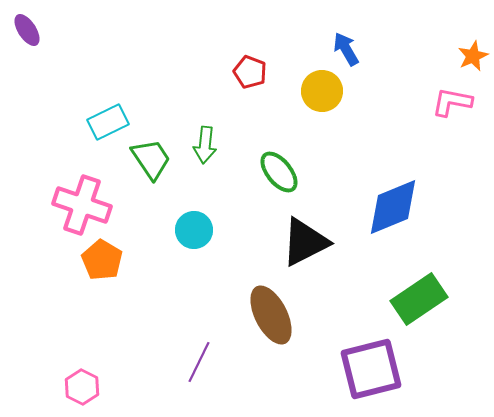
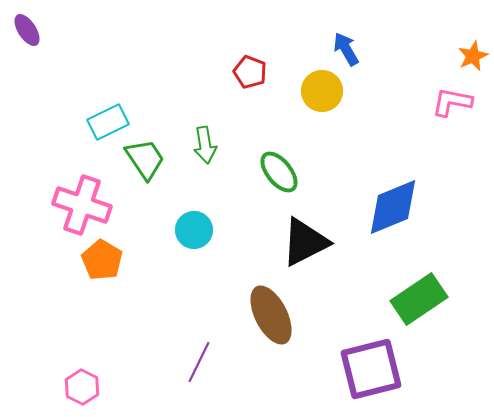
green arrow: rotated 15 degrees counterclockwise
green trapezoid: moved 6 px left
